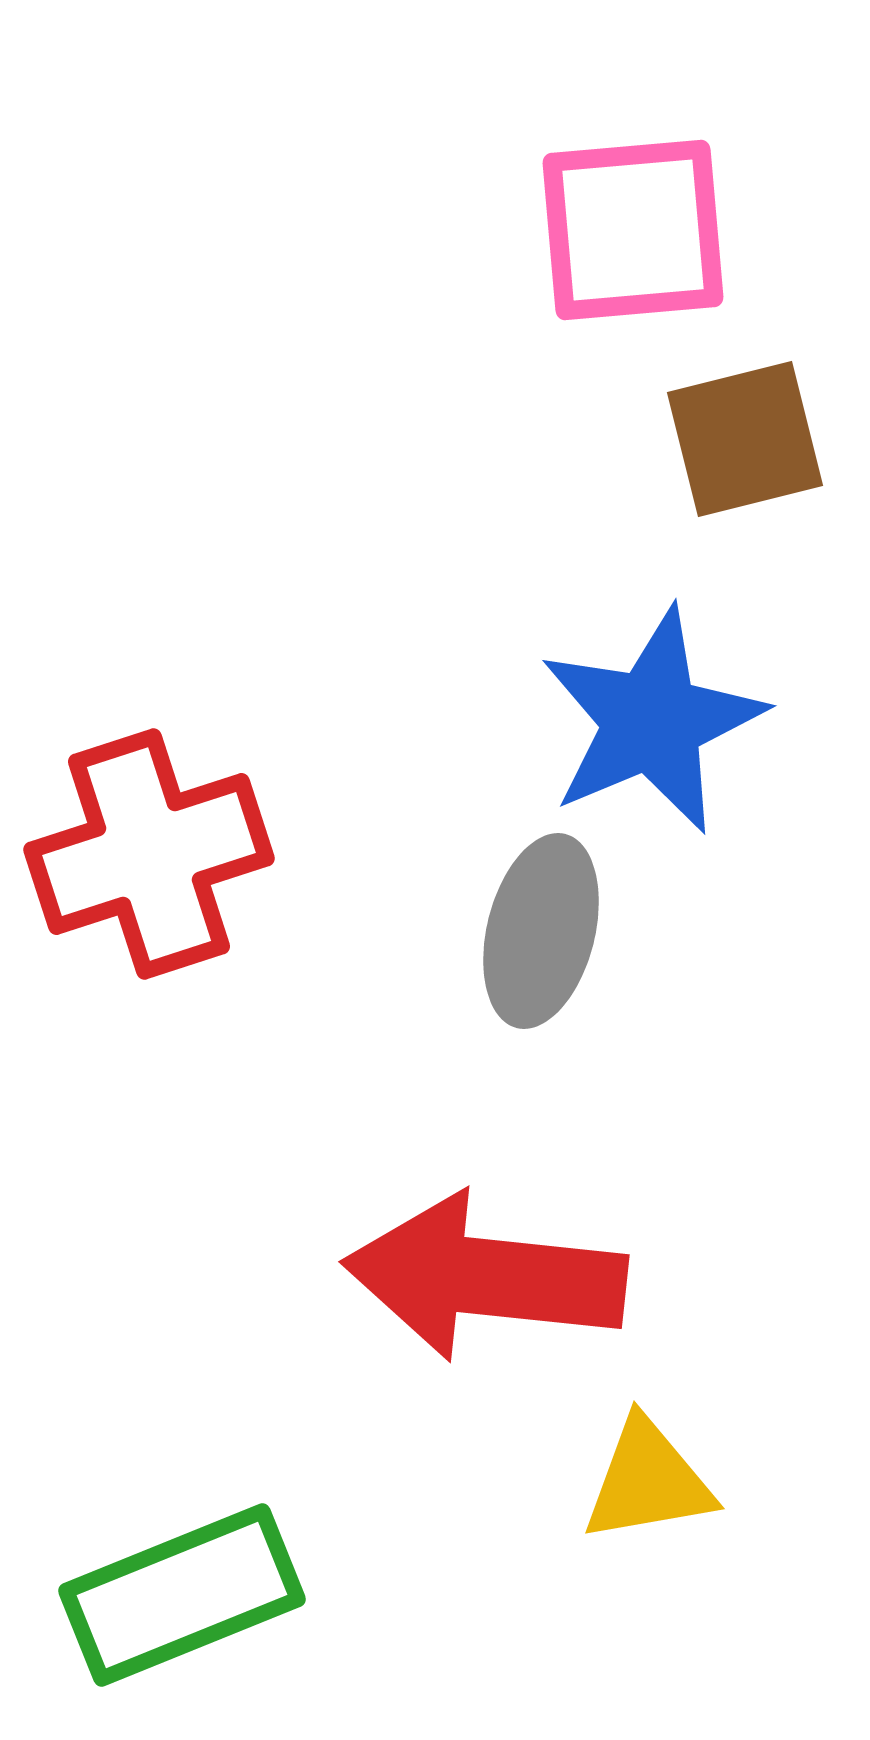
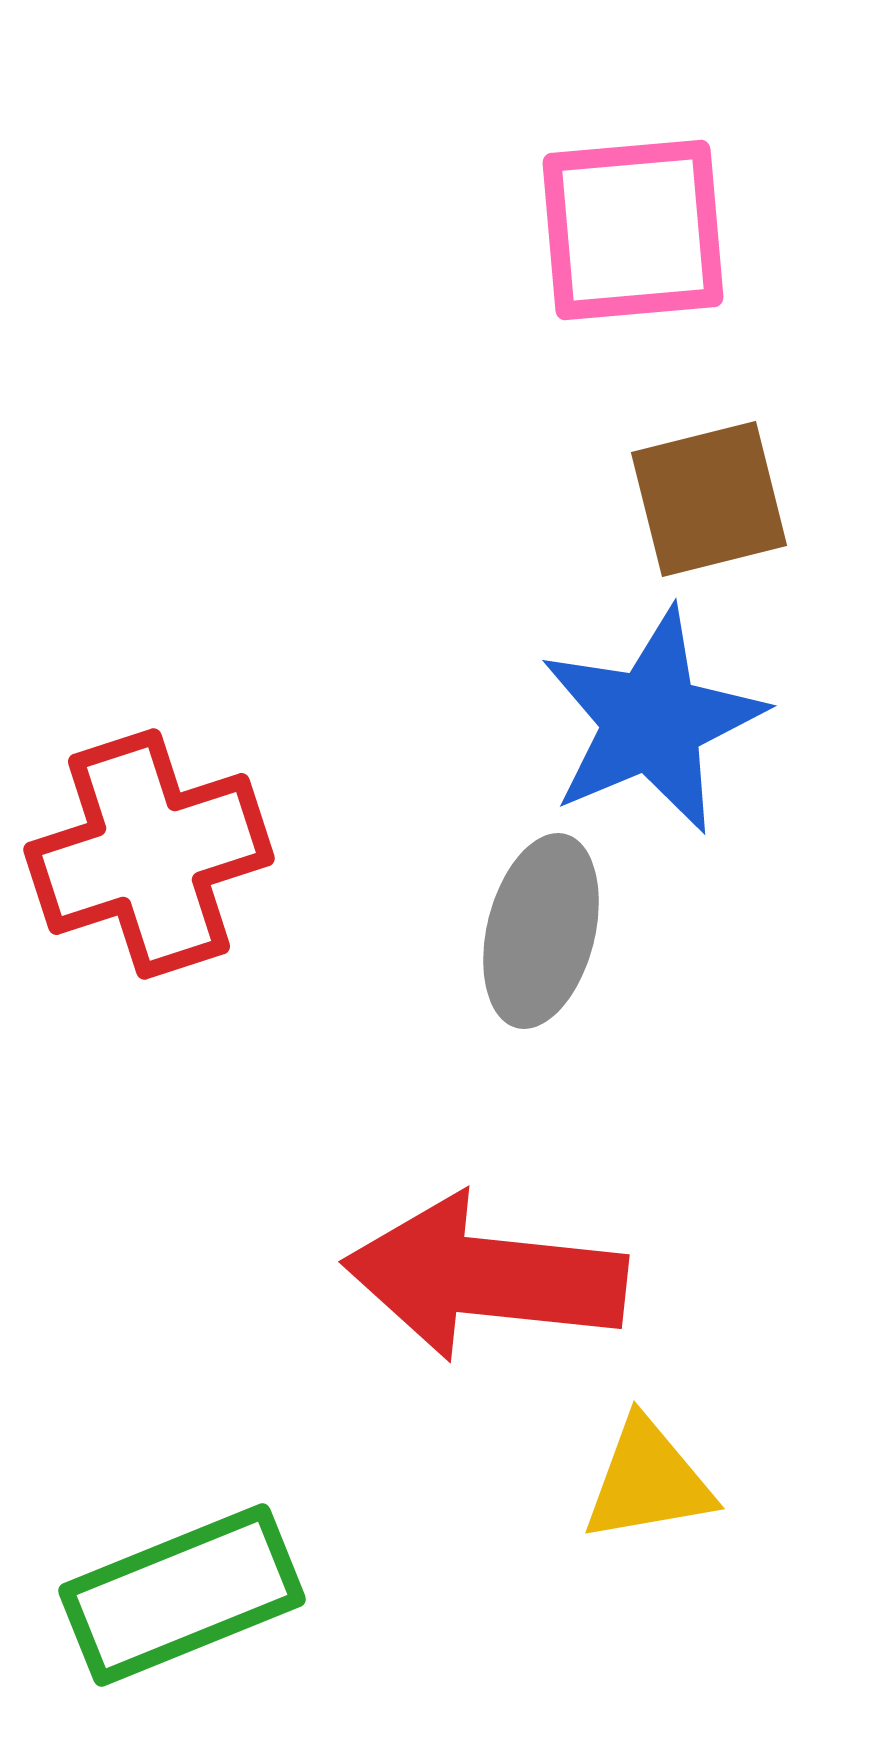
brown square: moved 36 px left, 60 px down
